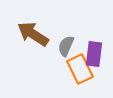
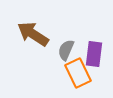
gray semicircle: moved 4 px down
orange rectangle: moved 2 px left, 4 px down
